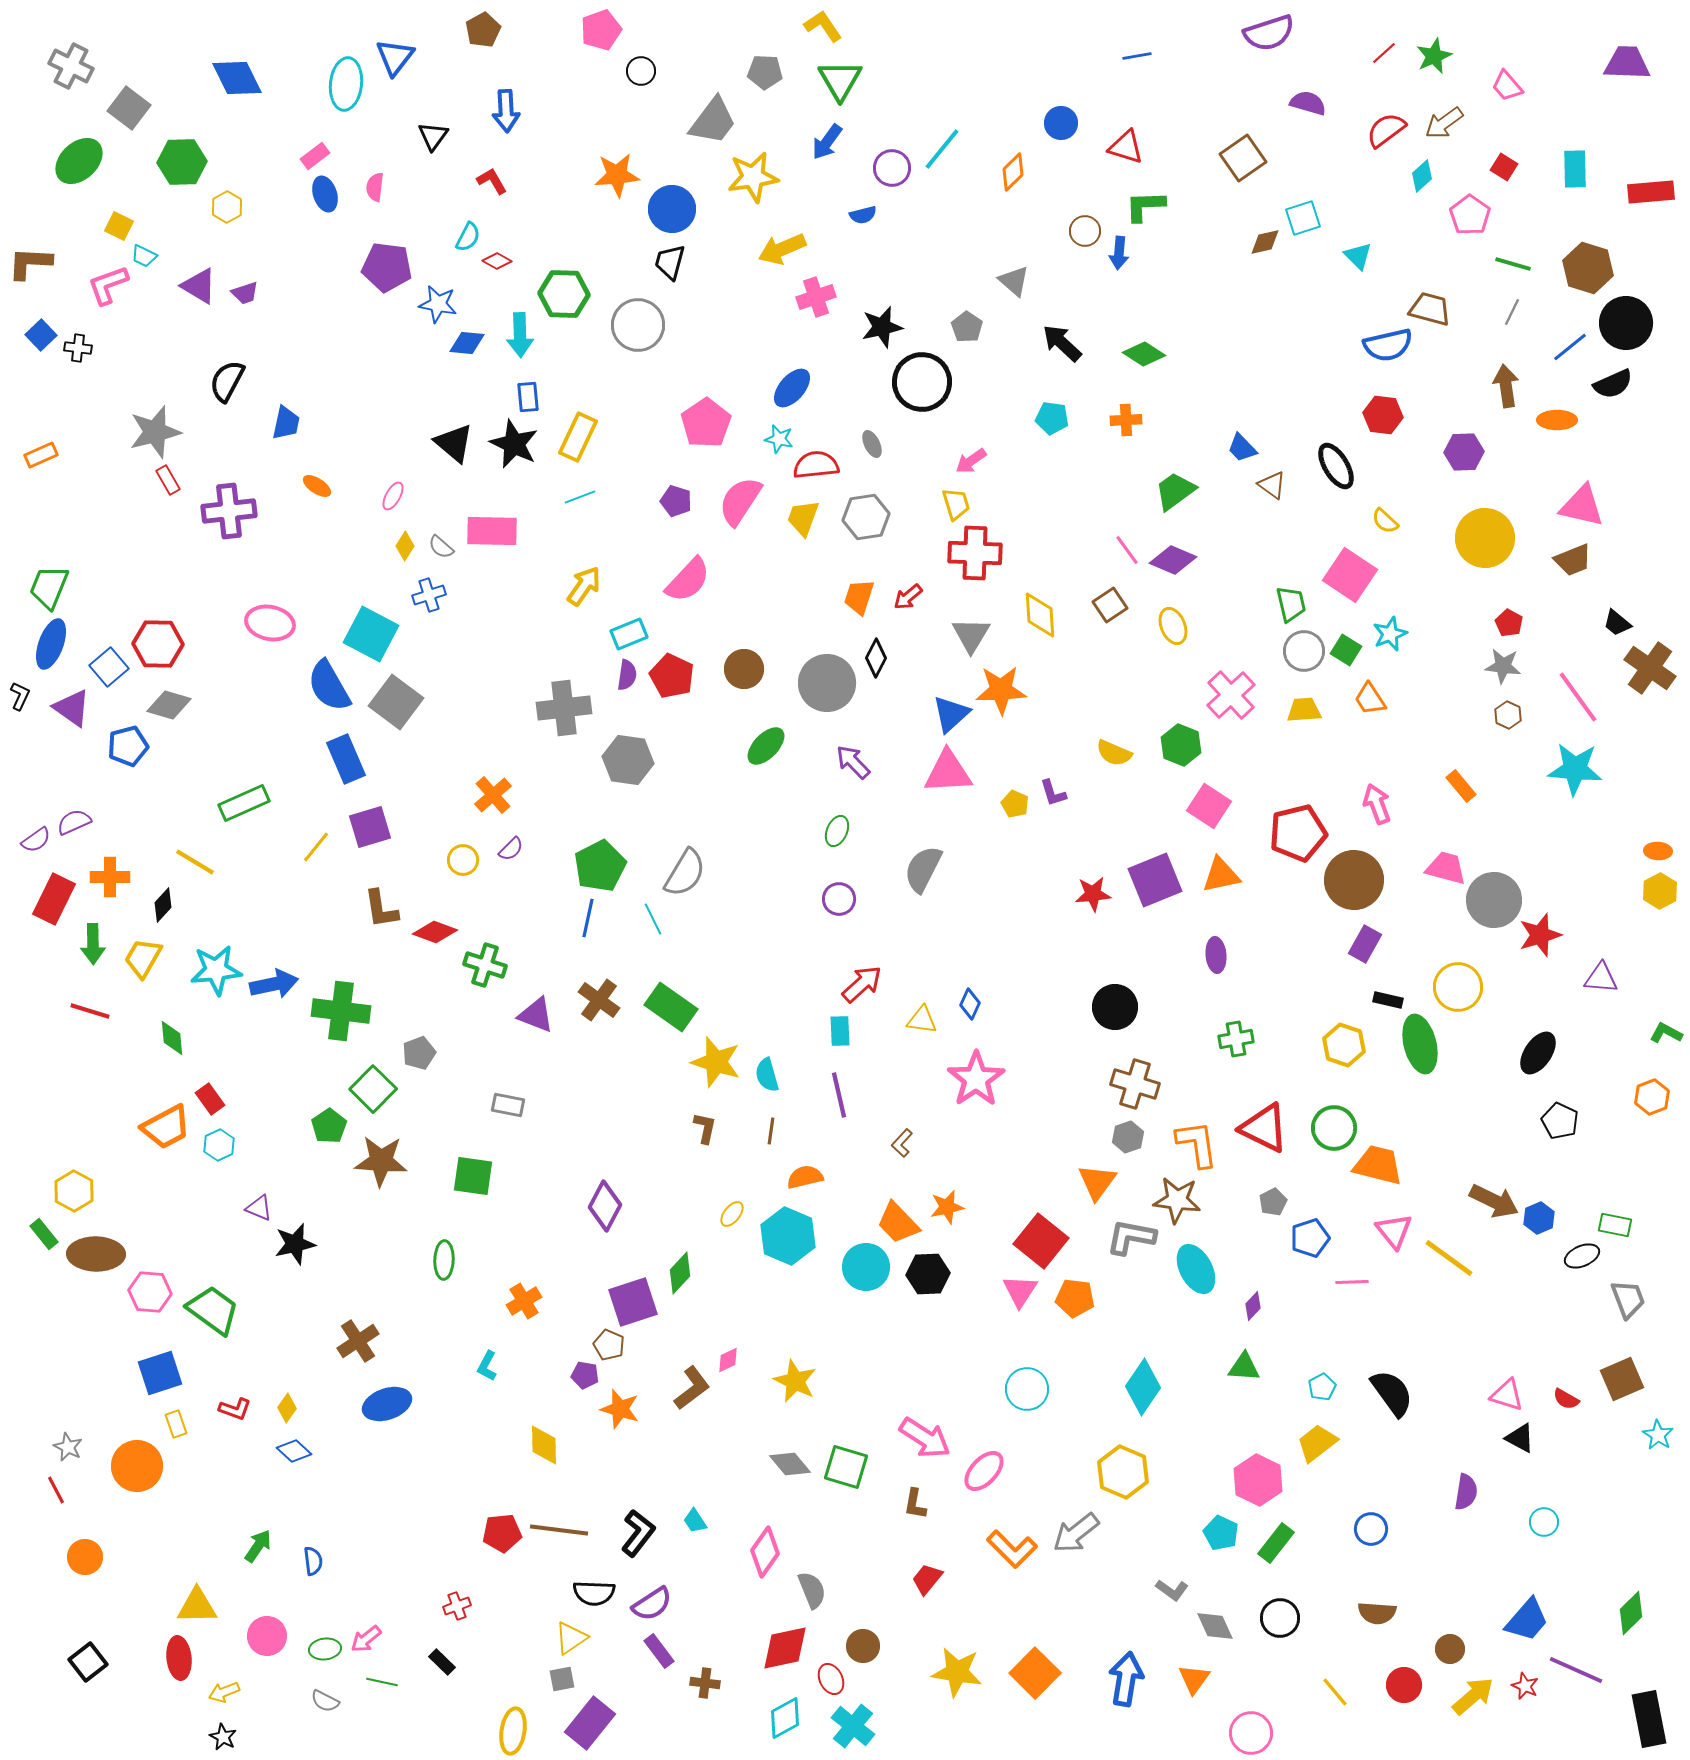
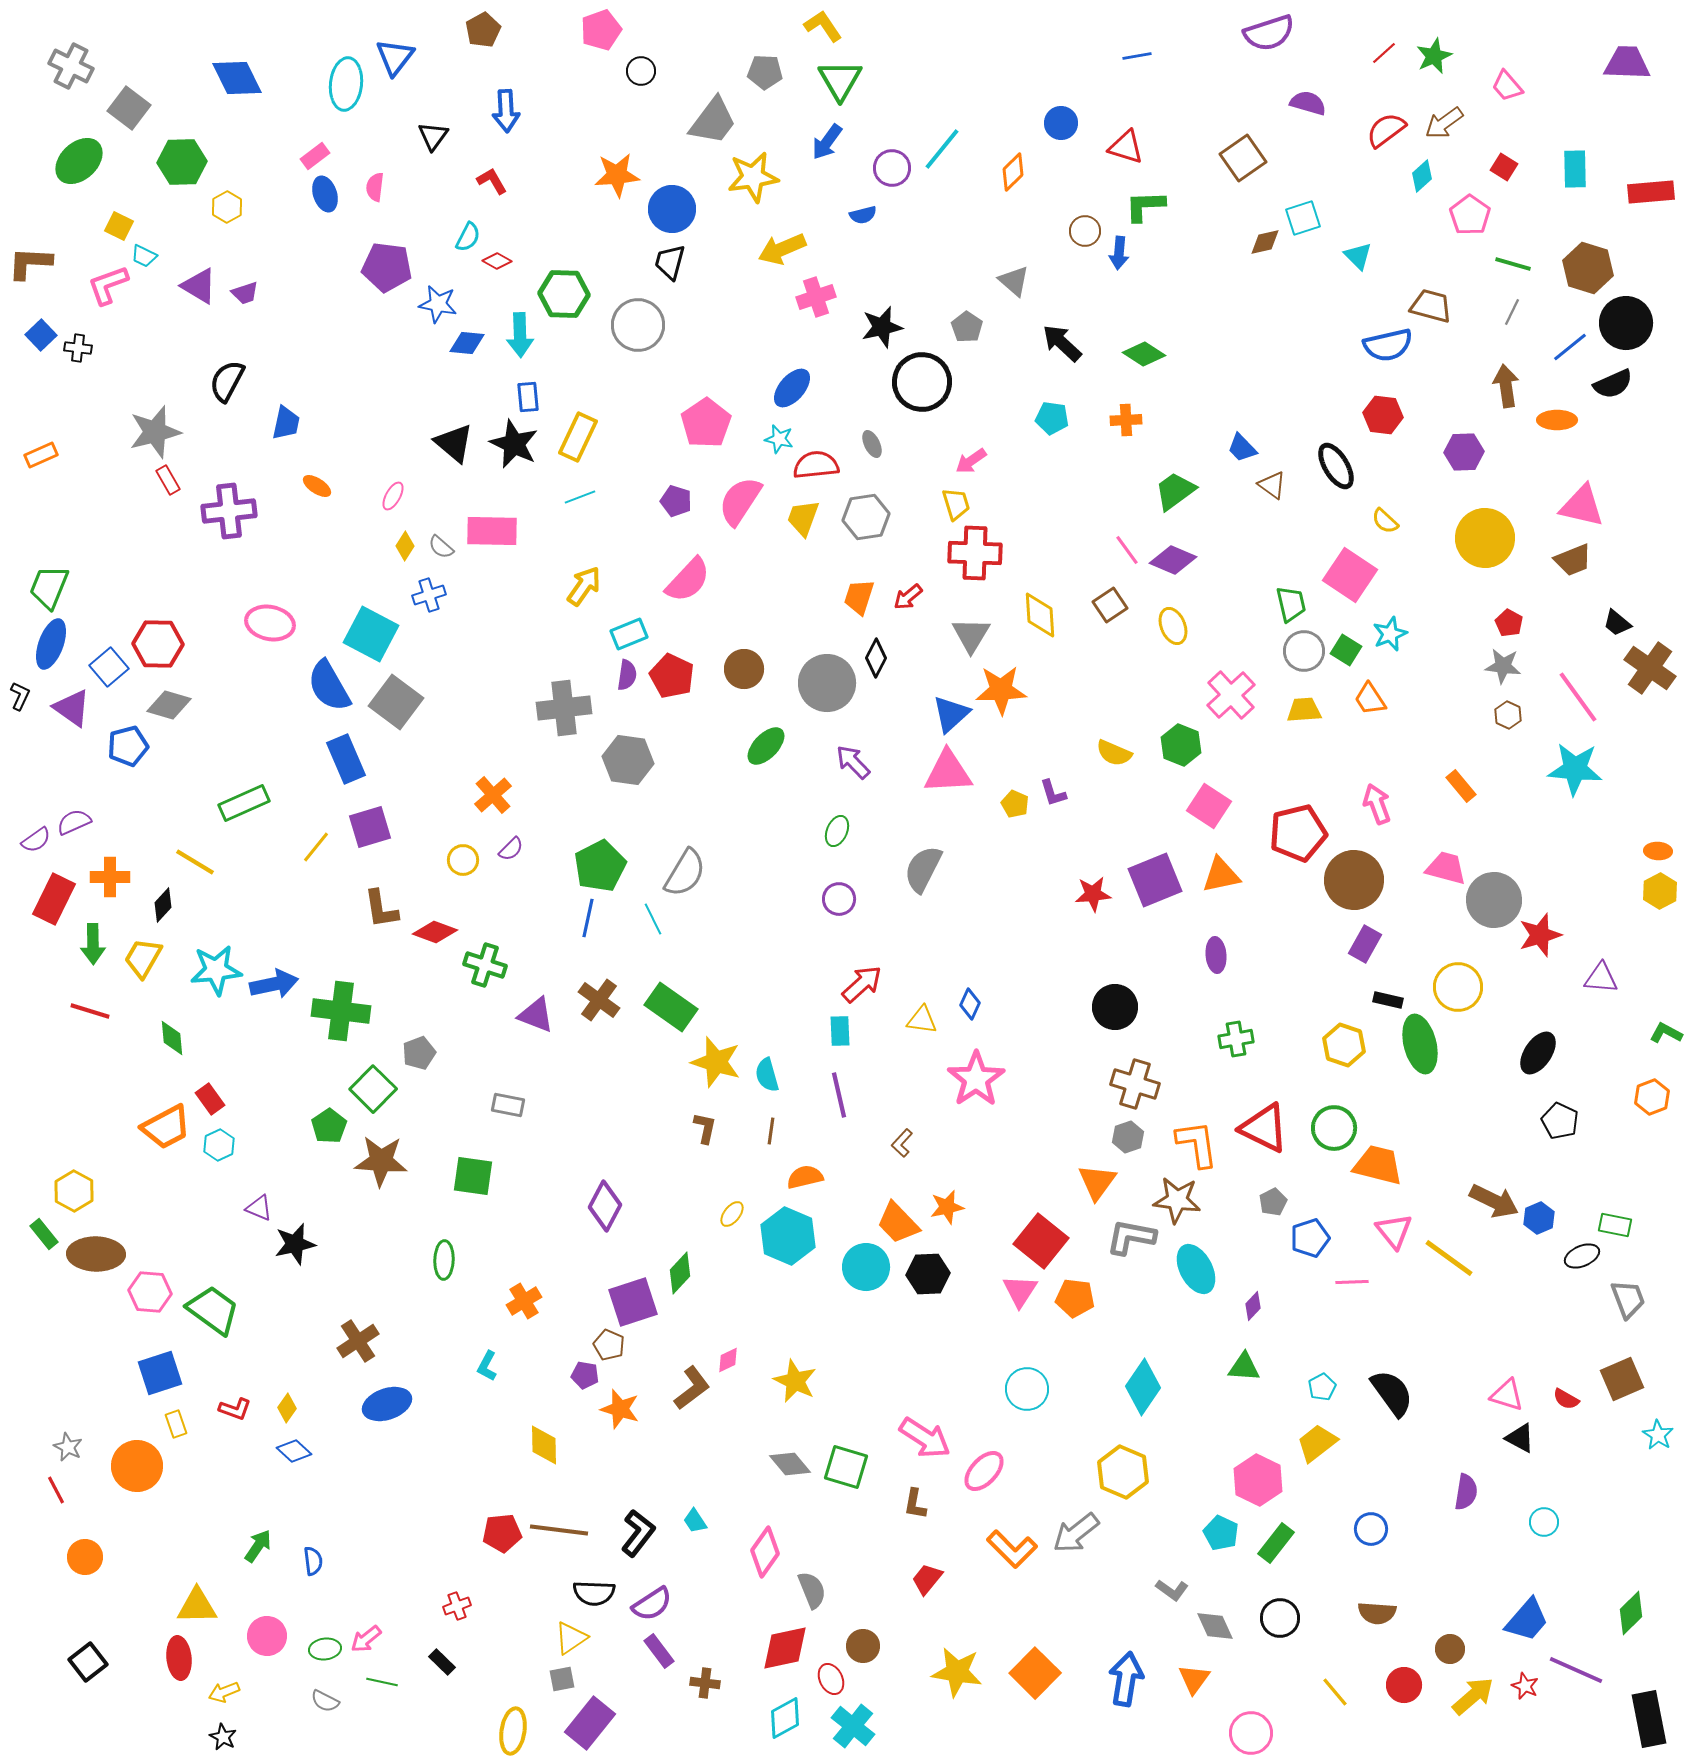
brown trapezoid at (1430, 309): moved 1 px right, 3 px up
